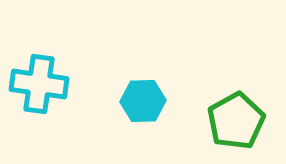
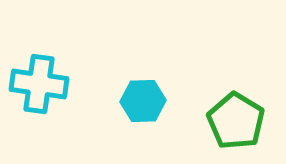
green pentagon: rotated 12 degrees counterclockwise
